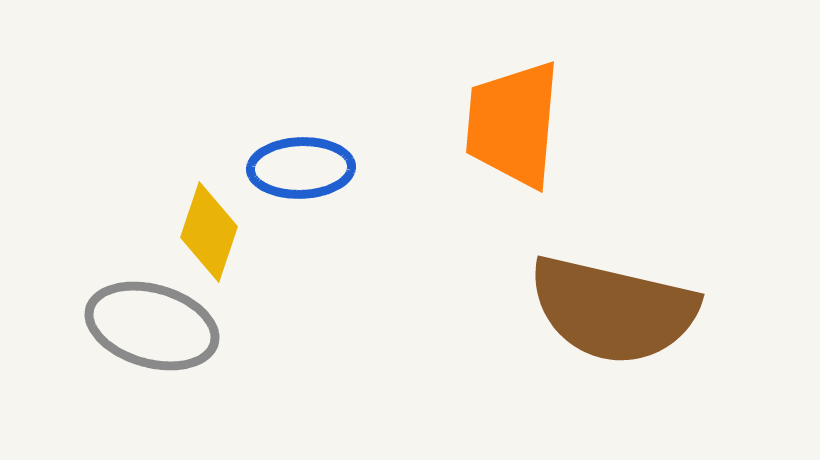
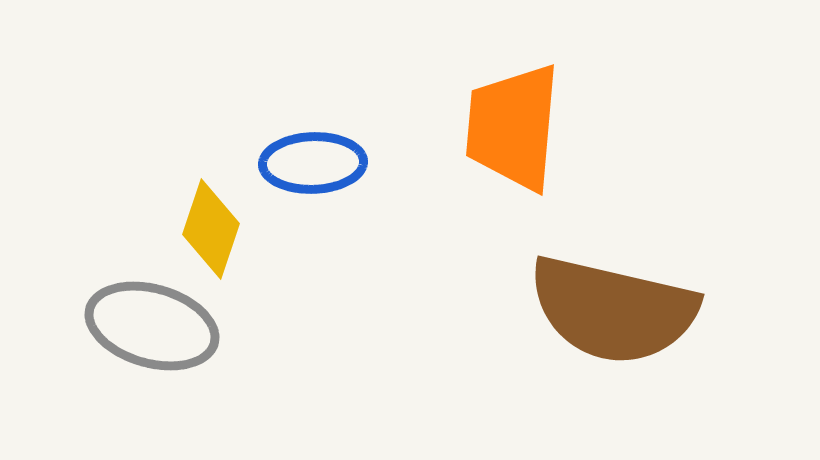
orange trapezoid: moved 3 px down
blue ellipse: moved 12 px right, 5 px up
yellow diamond: moved 2 px right, 3 px up
